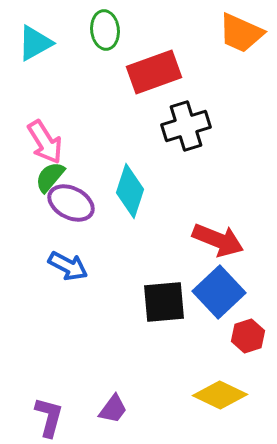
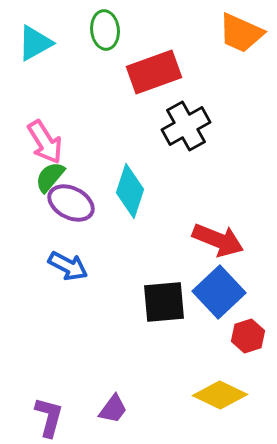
black cross: rotated 12 degrees counterclockwise
